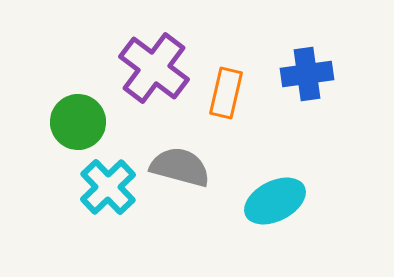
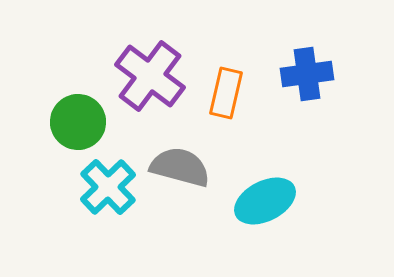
purple cross: moved 4 px left, 8 px down
cyan ellipse: moved 10 px left
